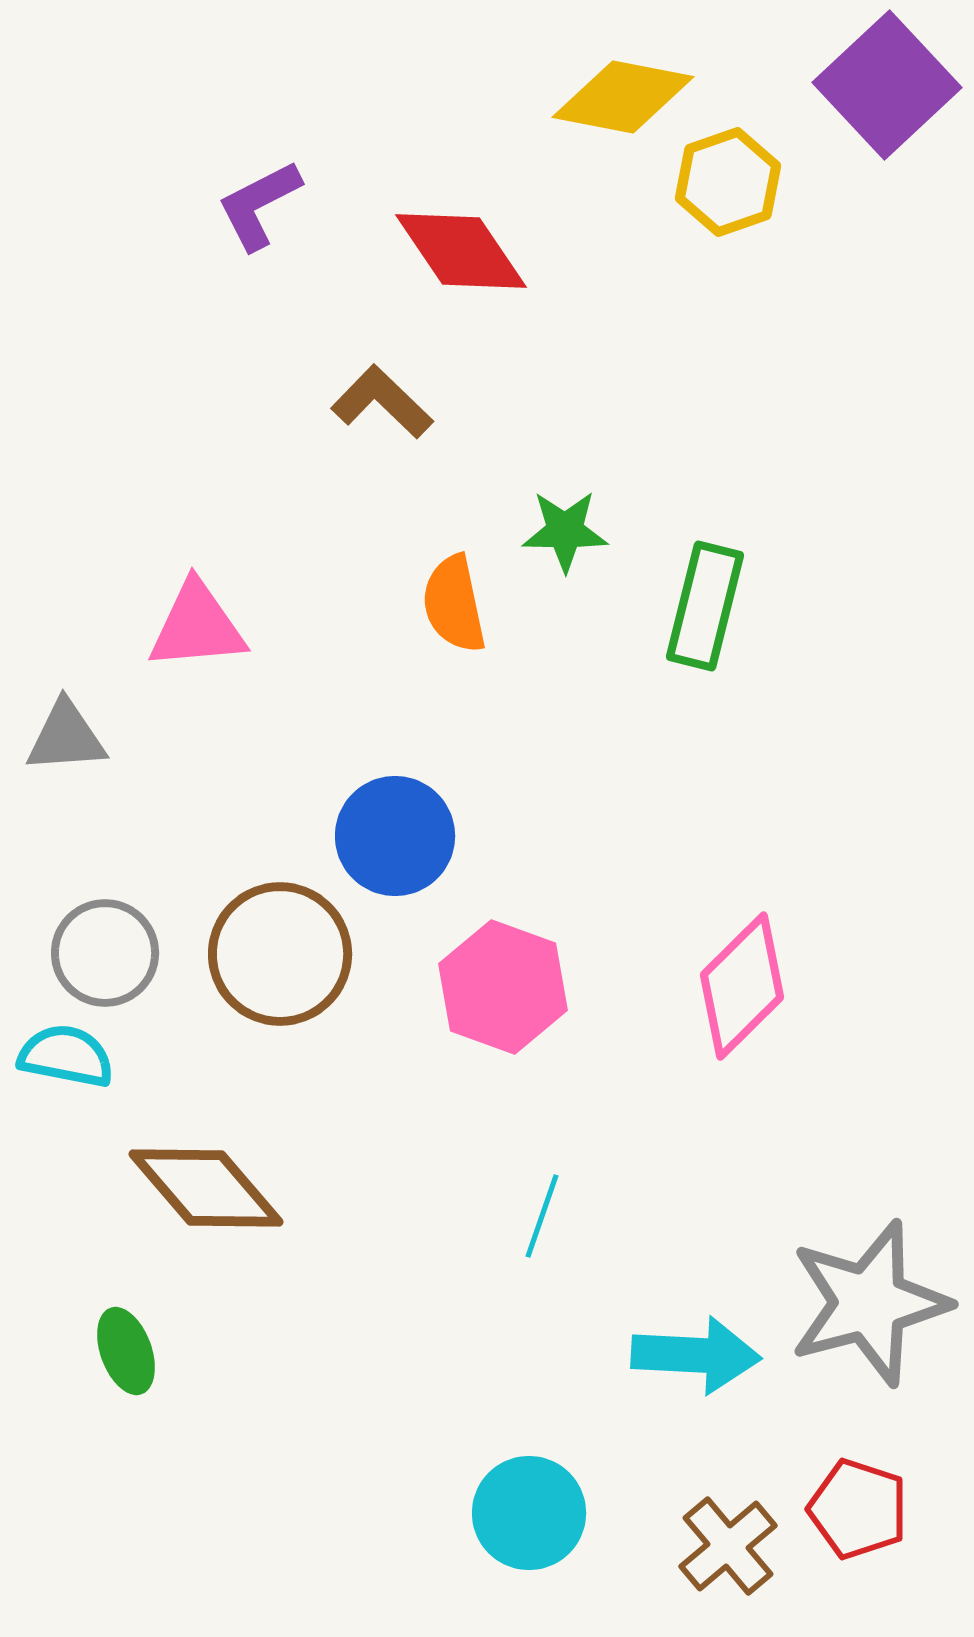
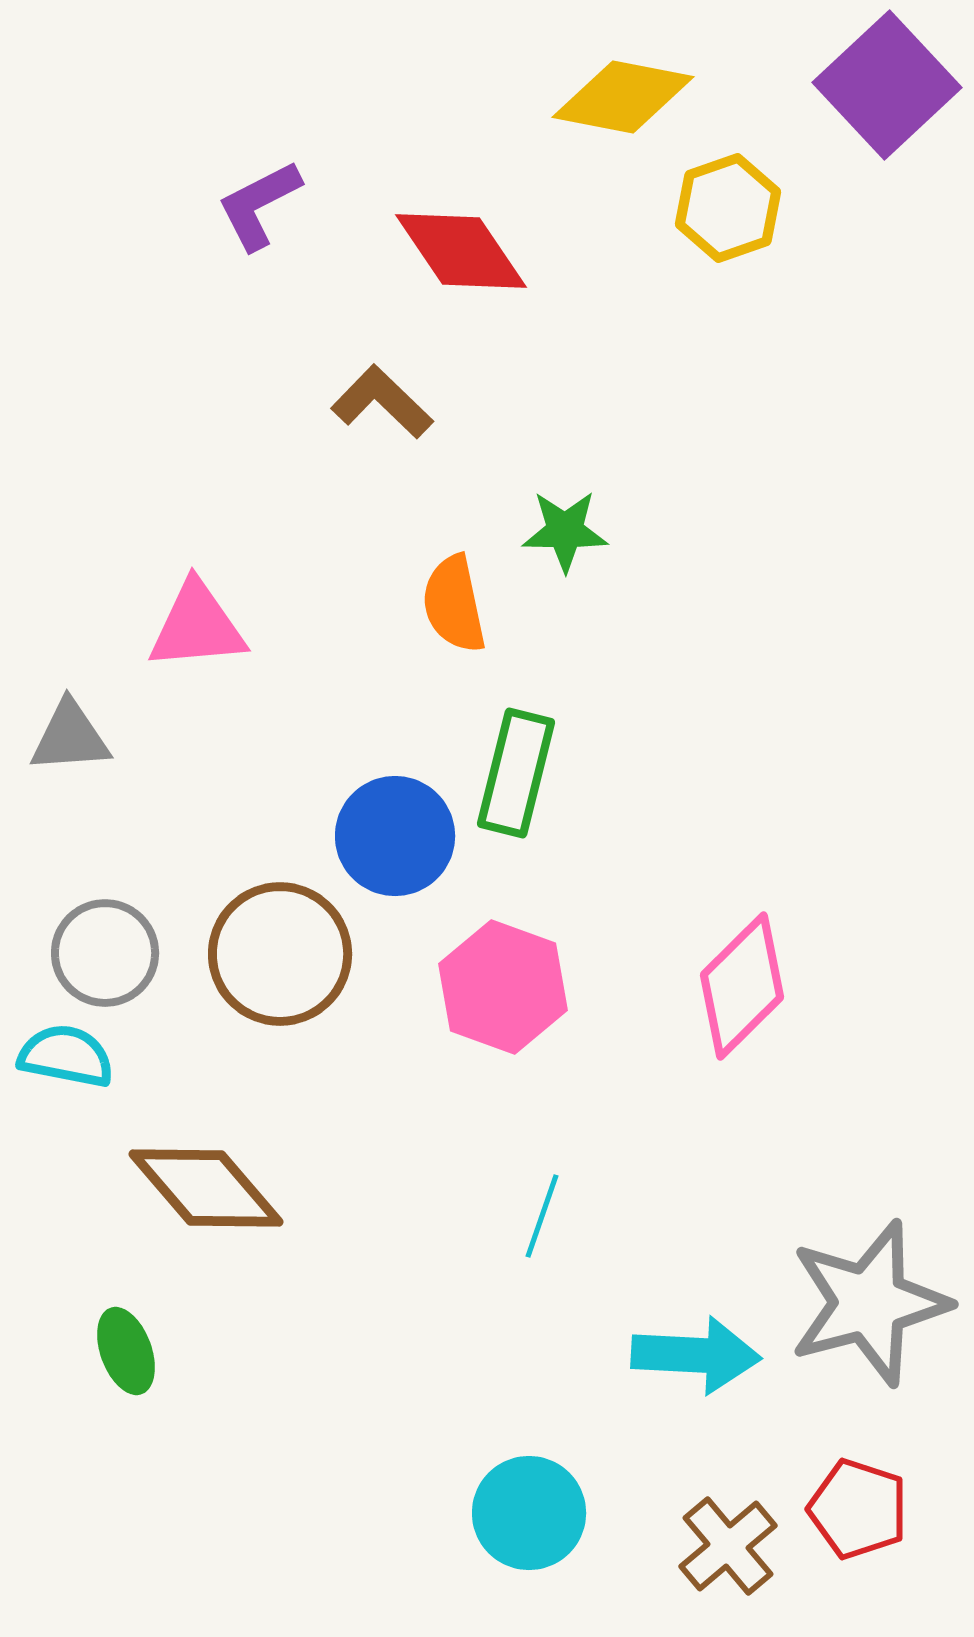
yellow hexagon: moved 26 px down
green rectangle: moved 189 px left, 167 px down
gray triangle: moved 4 px right
